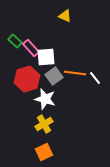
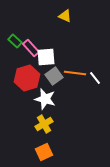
red hexagon: moved 1 px up
